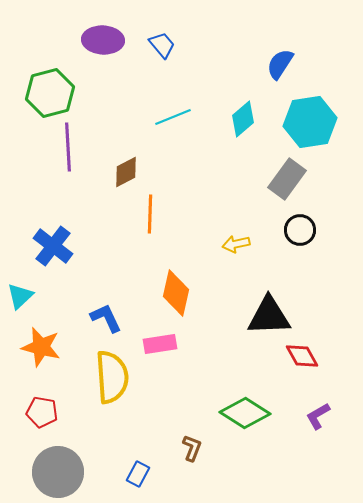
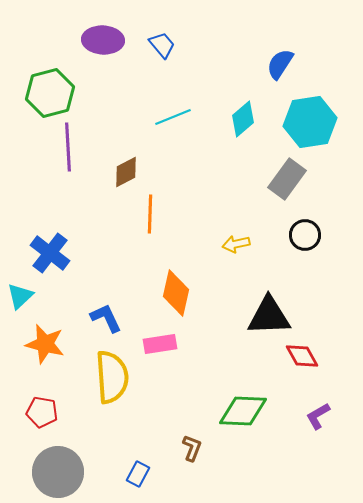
black circle: moved 5 px right, 5 px down
blue cross: moved 3 px left, 7 px down
orange star: moved 4 px right, 3 px up
green diamond: moved 2 px left, 2 px up; rotated 30 degrees counterclockwise
